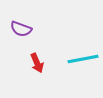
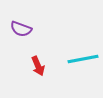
red arrow: moved 1 px right, 3 px down
